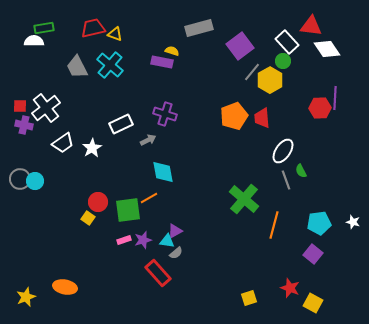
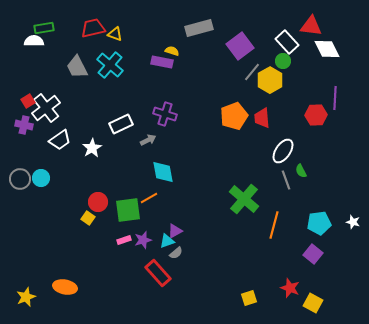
white diamond at (327, 49): rotated 8 degrees clockwise
red square at (20, 106): moved 8 px right, 5 px up; rotated 32 degrees counterclockwise
red hexagon at (320, 108): moved 4 px left, 7 px down
white trapezoid at (63, 143): moved 3 px left, 3 px up
cyan circle at (35, 181): moved 6 px right, 3 px up
cyan triangle at (167, 241): rotated 28 degrees counterclockwise
